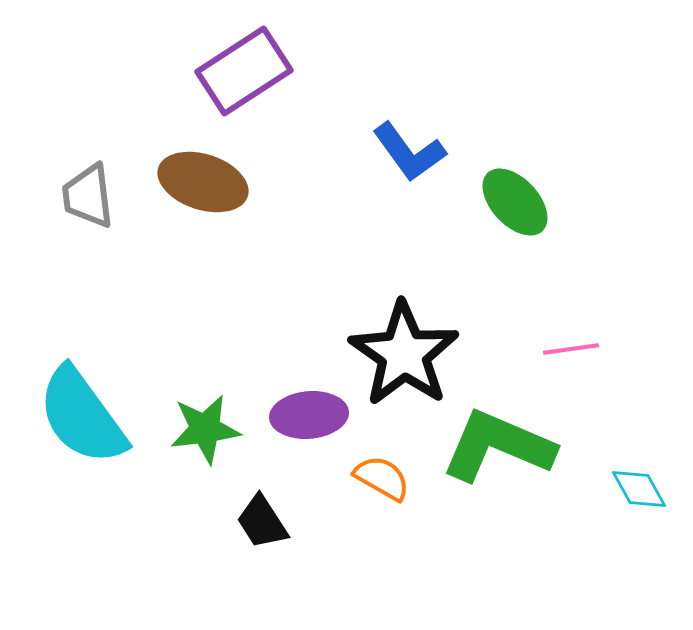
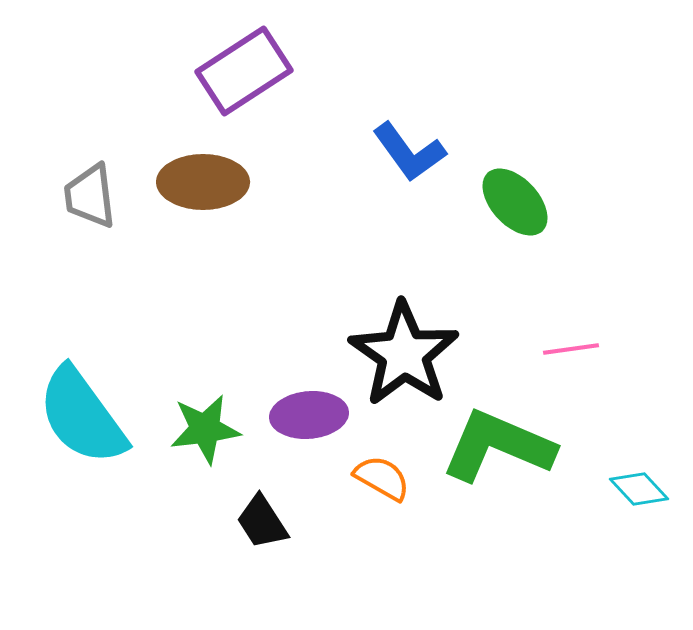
brown ellipse: rotated 18 degrees counterclockwise
gray trapezoid: moved 2 px right
cyan diamond: rotated 14 degrees counterclockwise
